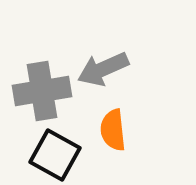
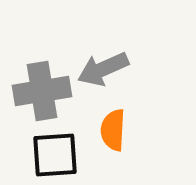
orange semicircle: rotated 9 degrees clockwise
black square: rotated 33 degrees counterclockwise
